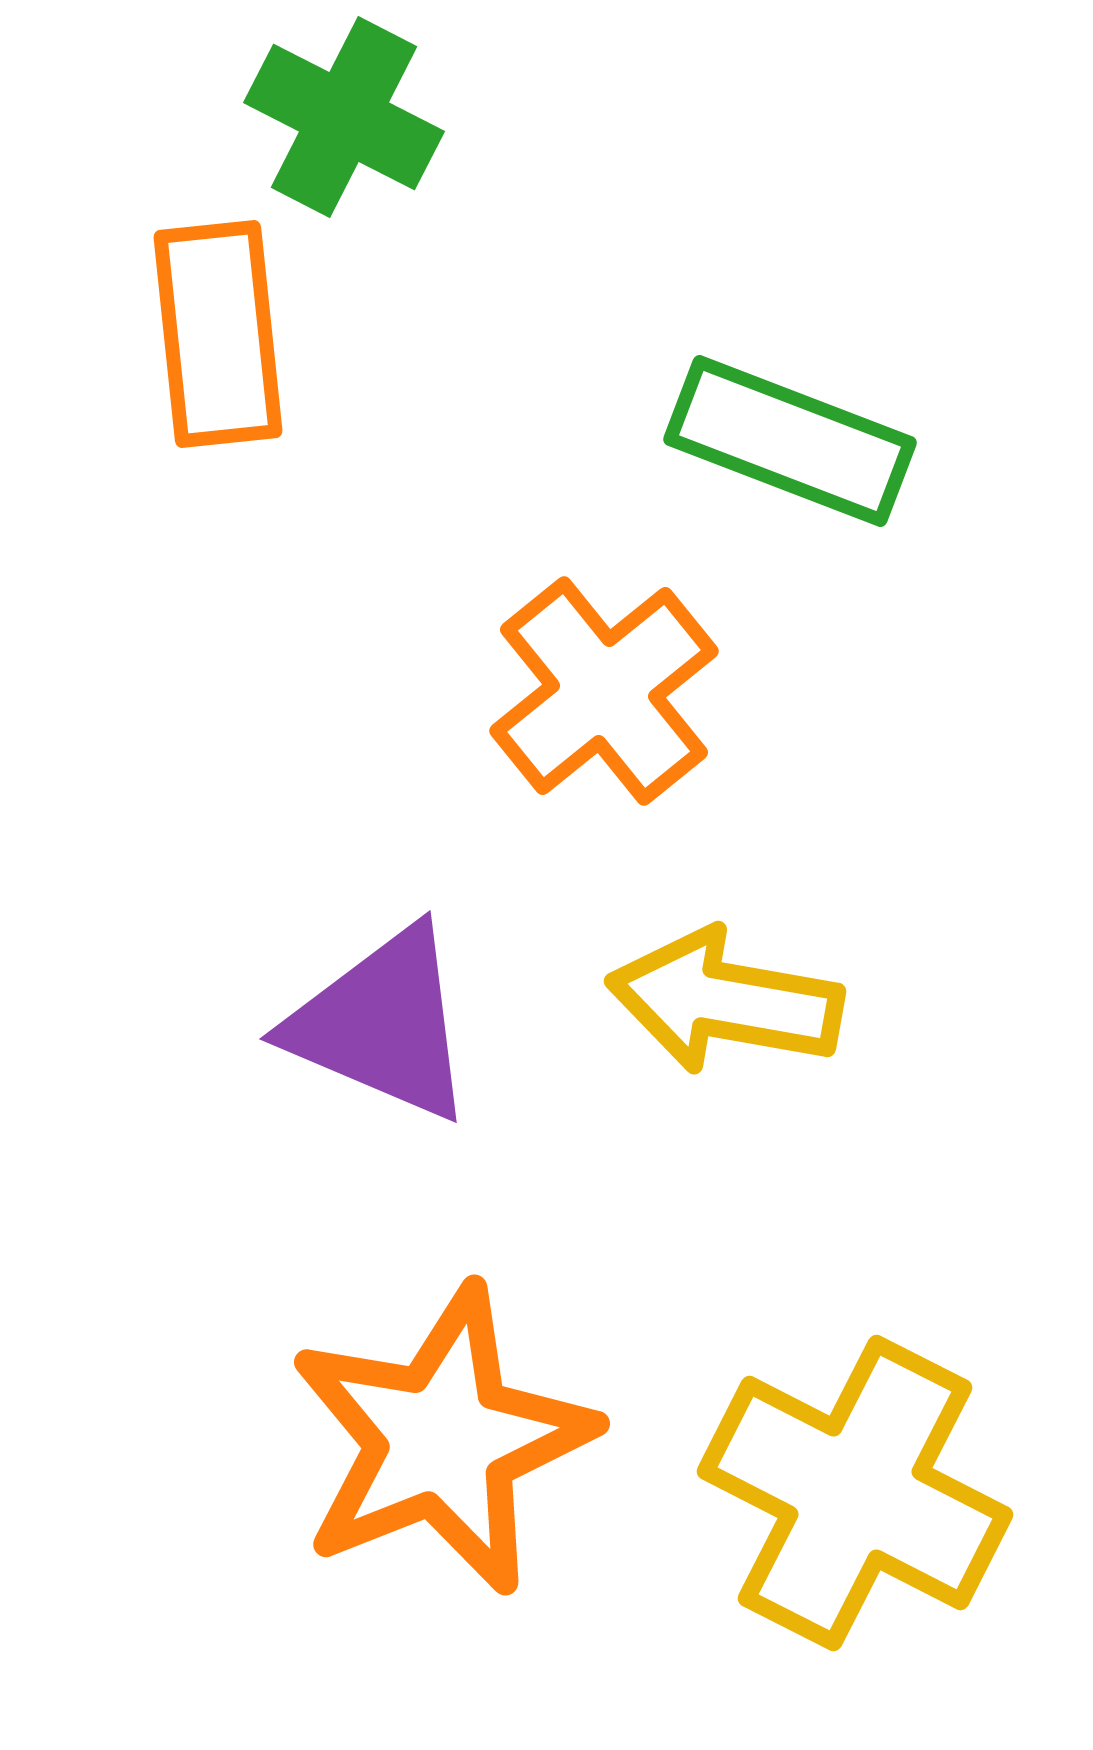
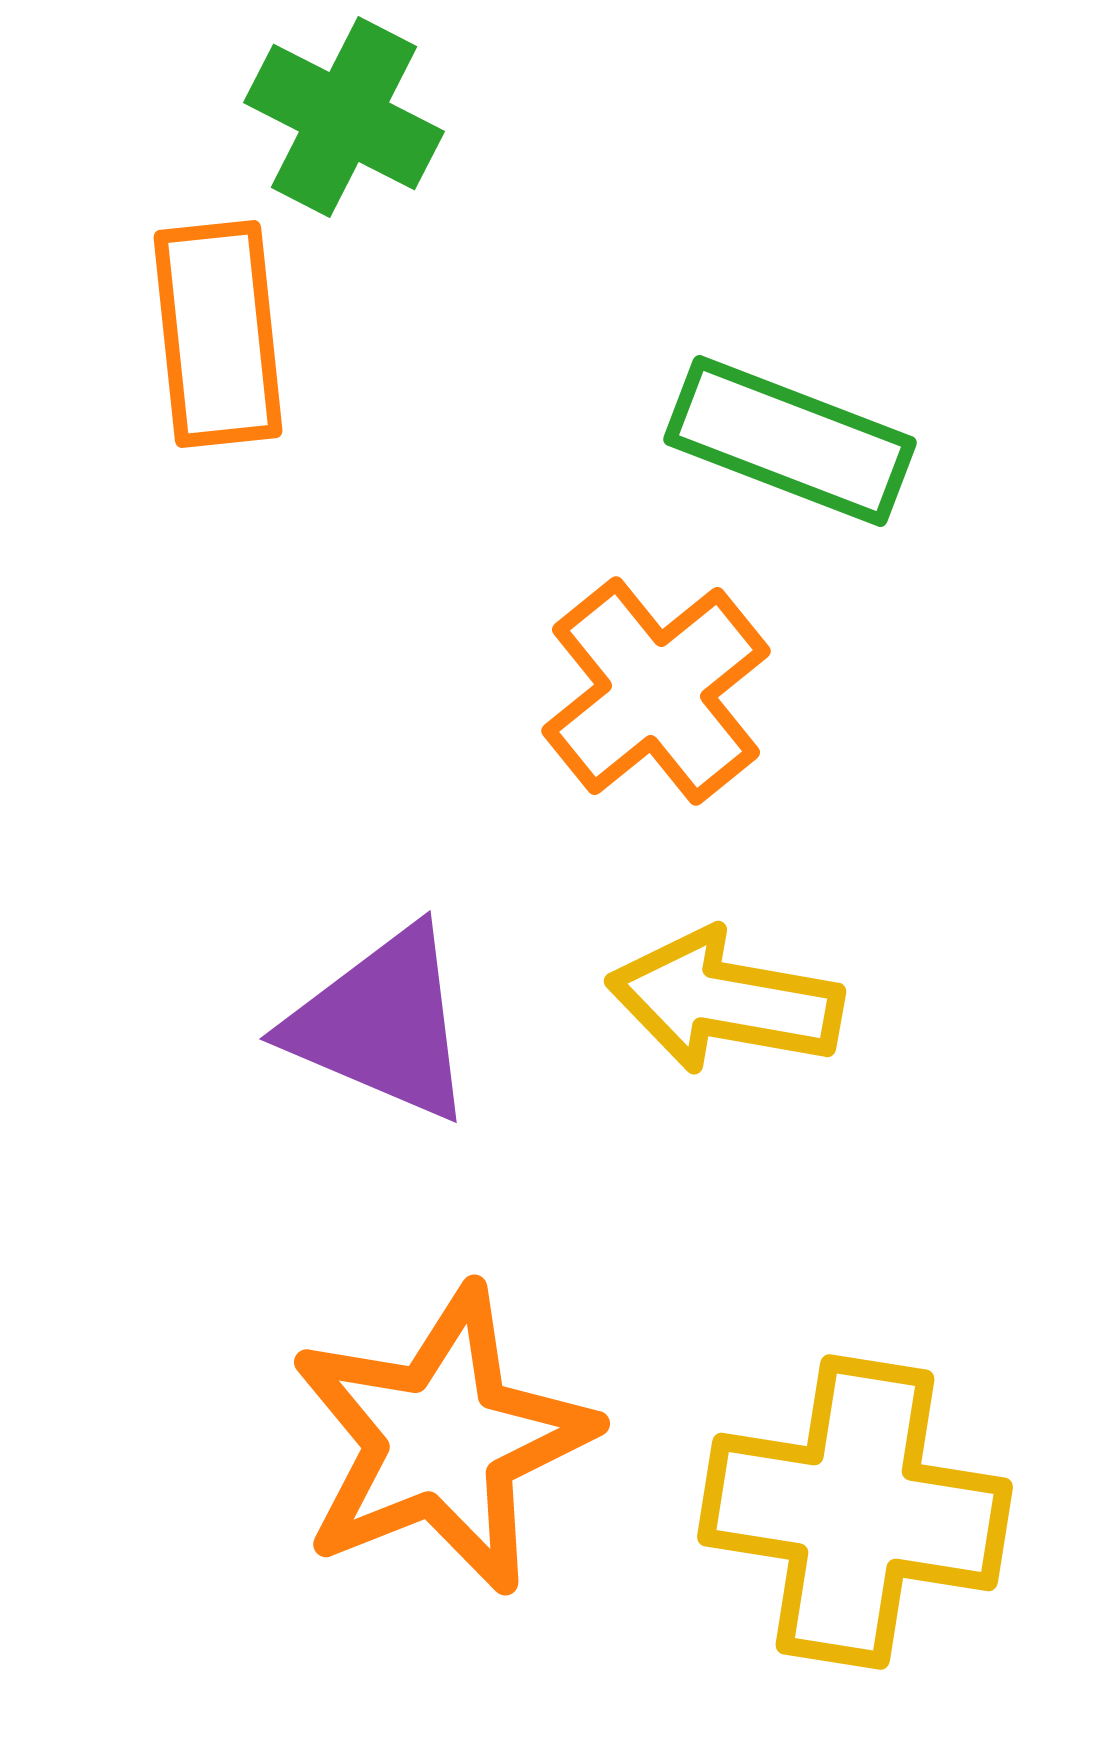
orange cross: moved 52 px right
yellow cross: moved 19 px down; rotated 18 degrees counterclockwise
